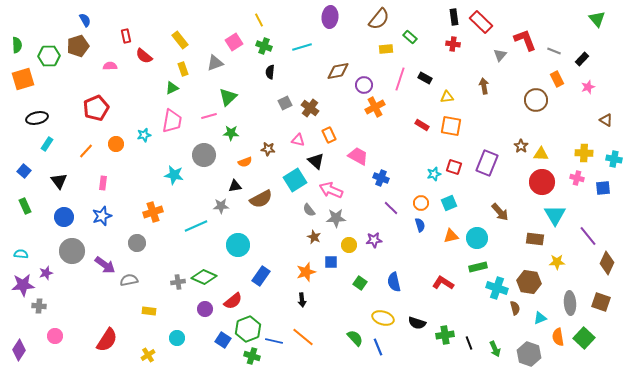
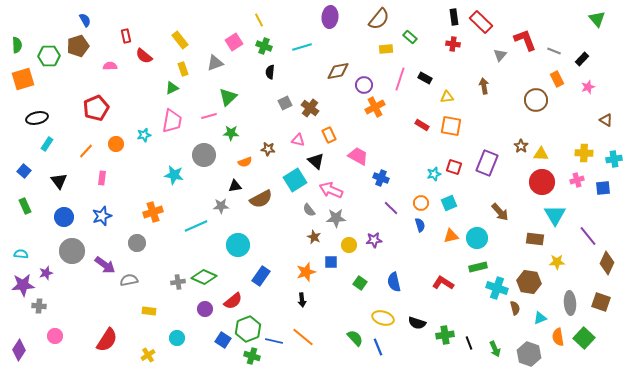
cyan cross at (614, 159): rotated 21 degrees counterclockwise
pink cross at (577, 178): moved 2 px down; rotated 32 degrees counterclockwise
pink rectangle at (103, 183): moved 1 px left, 5 px up
